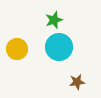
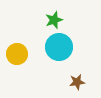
yellow circle: moved 5 px down
